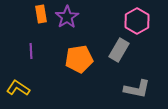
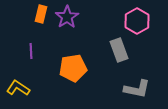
orange rectangle: rotated 24 degrees clockwise
gray rectangle: rotated 50 degrees counterclockwise
orange pentagon: moved 6 px left, 9 px down
